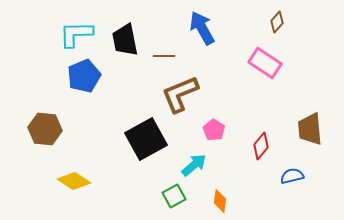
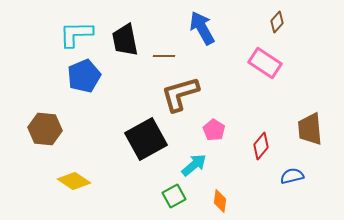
brown L-shape: rotated 6 degrees clockwise
